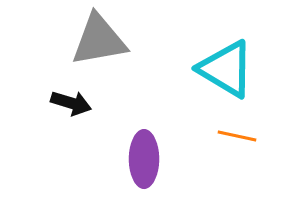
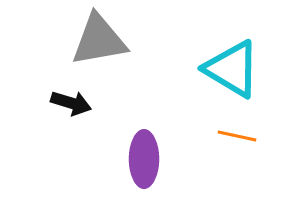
cyan triangle: moved 6 px right
